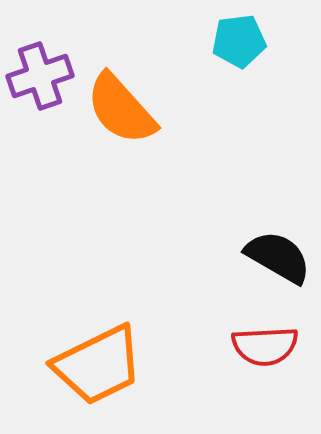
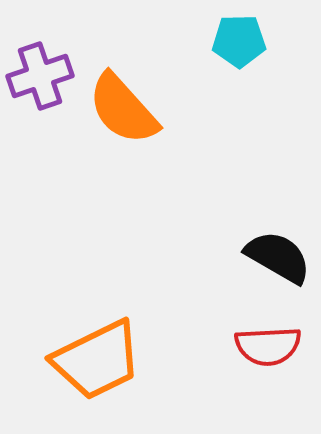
cyan pentagon: rotated 6 degrees clockwise
orange semicircle: moved 2 px right
red semicircle: moved 3 px right
orange trapezoid: moved 1 px left, 5 px up
